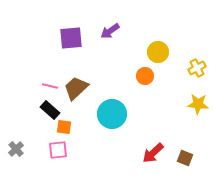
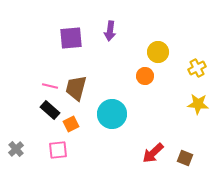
purple arrow: rotated 48 degrees counterclockwise
brown trapezoid: rotated 32 degrees counterclockwise
orange square: moved 7 px right, 3 px up; rotated 35 degrees counterclockwise
